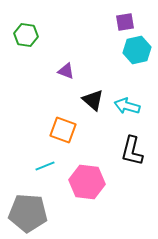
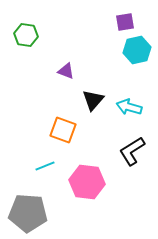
black triangle: rotated 30 degrees clockwise
cyan arrow: moved 2 px right, 1 px down
black L-shape: rotated 44 degrees clockwise
